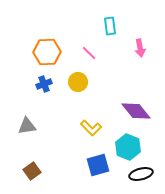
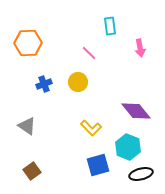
orange hexagon: moved 19 px left, 9 px up
gray triangle: rotated 42 degrees clockwise
